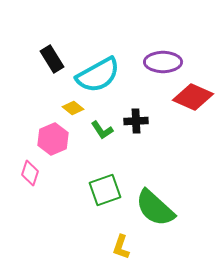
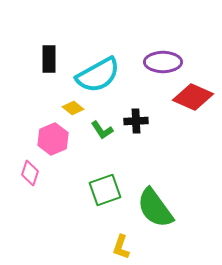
black rectangle: moved 3 px left; rotated 32 degrees clockwise
green semicircle: rotated 12 degrees clockwise
